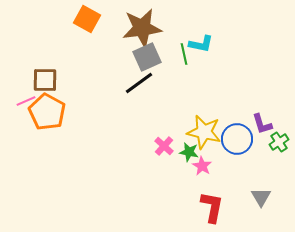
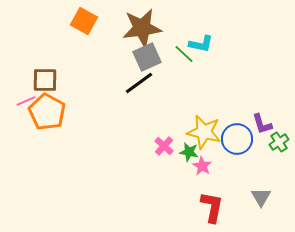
orange square: moved 3 px left, 2 px down
green line: rotated 35 degrees counterclockwise
